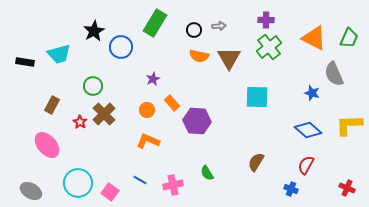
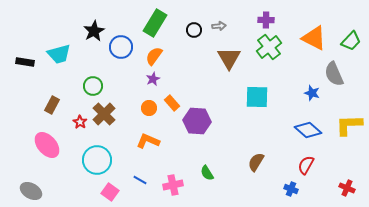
green trapezoid: moved 2 px right, 3 px down; rotated 20 degrees clockwise
orange semicircle: moved 45 px left; rotated 114 degrees clockwise
orange circle: moved 2 px right, 2 px up
cyan circle: moved 19 px right, 23 px up
